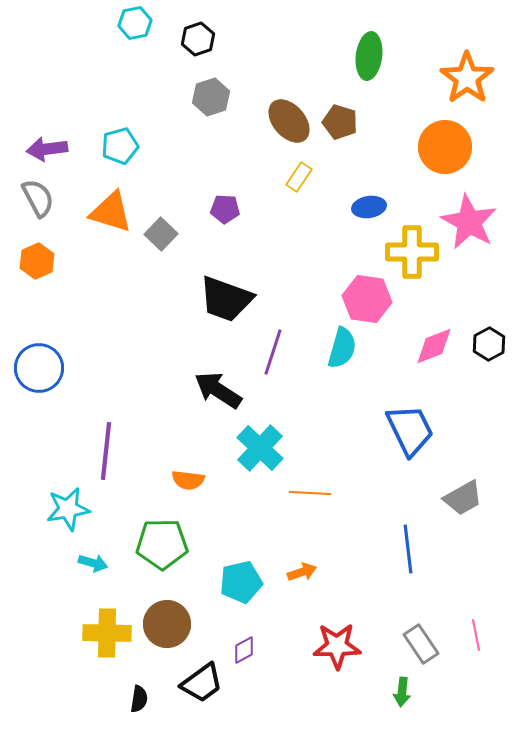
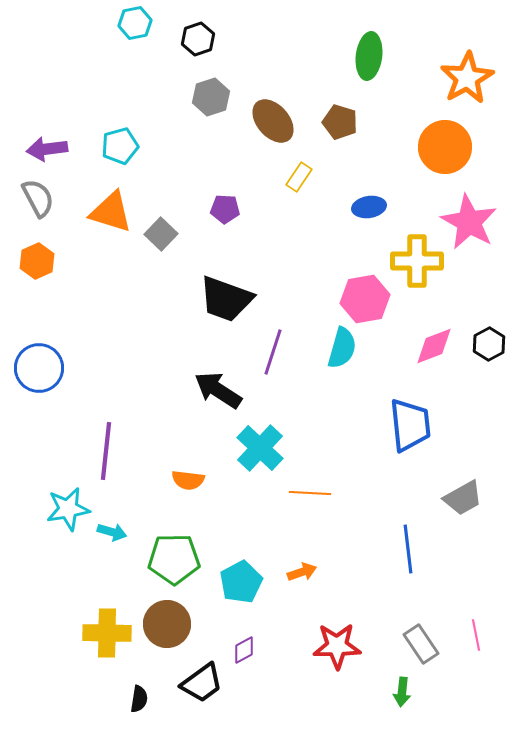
orange star at (467, 78): rotated 6 degrees clockwise
brown ellipse at (289, 121): moved 16 px left
yellow cross at (412, 252): moved 5 px right, 9 px down
pink hexagon at (367, 299): moved 2 px left; rotated 18 degrees counterclockwise
blue trapezoid at (410, 430): moved 5 px up; rotated 20 degrees clockwise
green pentagon at (162, 544): moved 12 px right, 15 px down
cyan arrow at (93, 563): moved 19 px right, 31 px up
cyan pentagon at (241, 582): rotated 15 degrees counterclockwise
